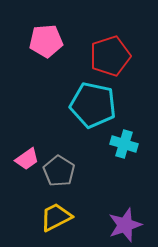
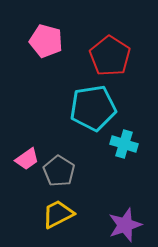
pink pentagon: rotated 20 degrees clockwise
red pentagon: rotated 21 degrees counterclockwise
cyan pentagon: moved 3 px down; rotated 21 degrees counterclockwise
yellow trapezoid: moved 2 px right, 3 px up
